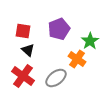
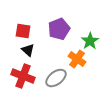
red cross: rotated 15 degrees counterclockwise
